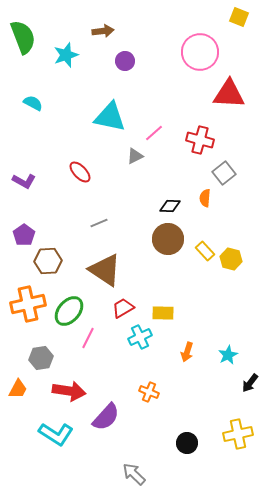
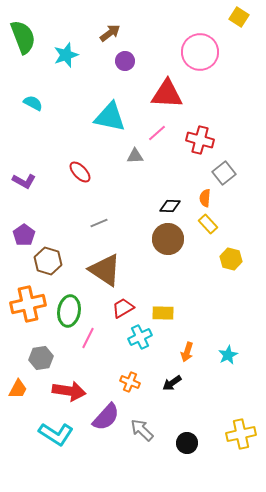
yellow square at (239, 17): rotated 12 degrees clockwise
brown arrow at (103, 31): moved 7 px right, 2 px down; rotated 30 degrees counterclockwise
red triangle at (229, 94): moved 62 px left
pink line at (154, 133): moved 3 px right
gray triangle at (135, 156): rotated 24 degrees clockwise
yellow rectangle at (205, 251): moved 3 px right, 27 px up
brown hexagon at (48, 261): rotated 20 degrees clockwise
green ellipse at (69, 311): rotated 32 degrees counterclockwise
black arrow at (250, 383): moved 78 px left; rotated 18 degrees clockwise
orange cross at (149, 392): moved 19 px left, 10 px up
yellow cross at (238, 434): moved 3 px right
gray arrow at (134, 474): moved 8 px right, 44 px up
